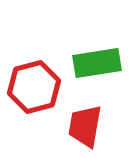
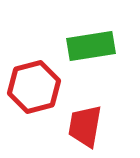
green rectangle: moved 6 px left, 17 px up
